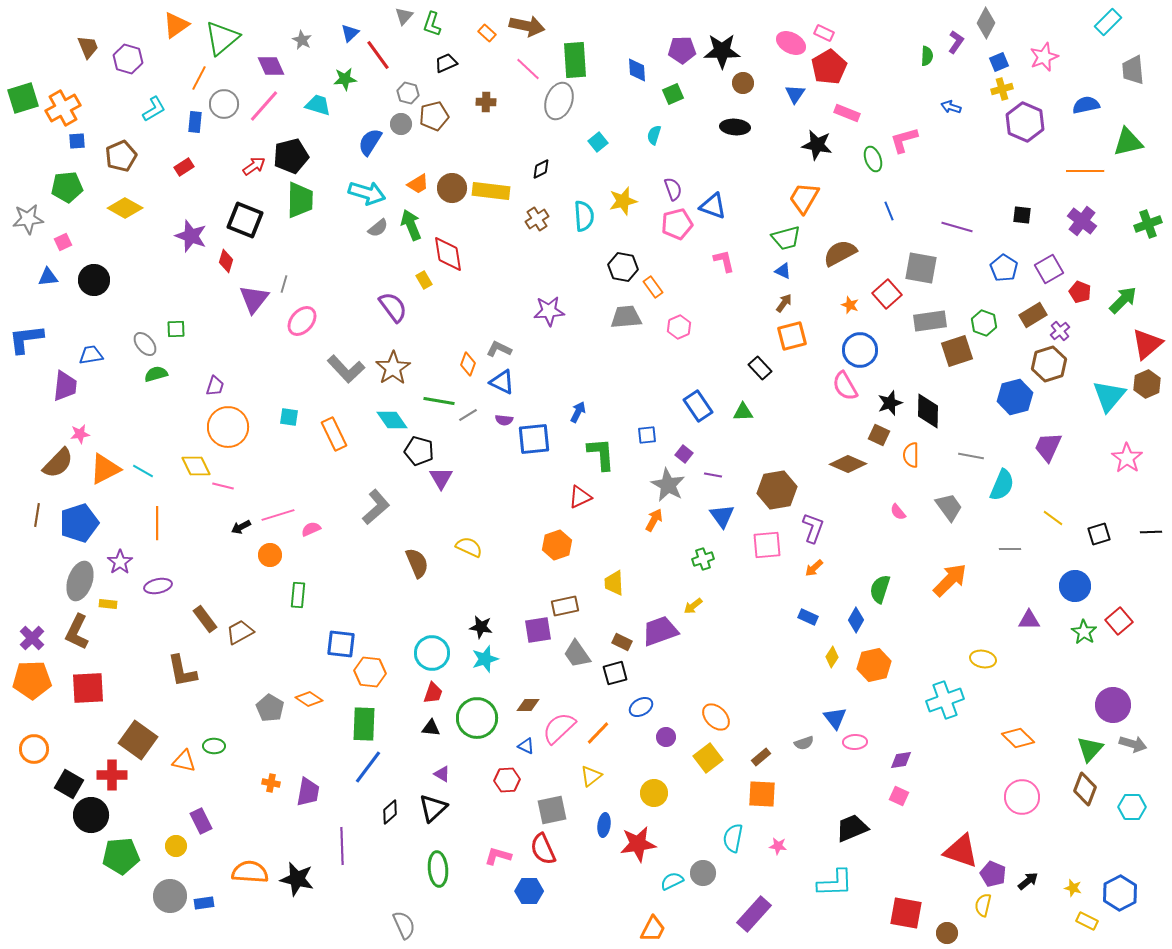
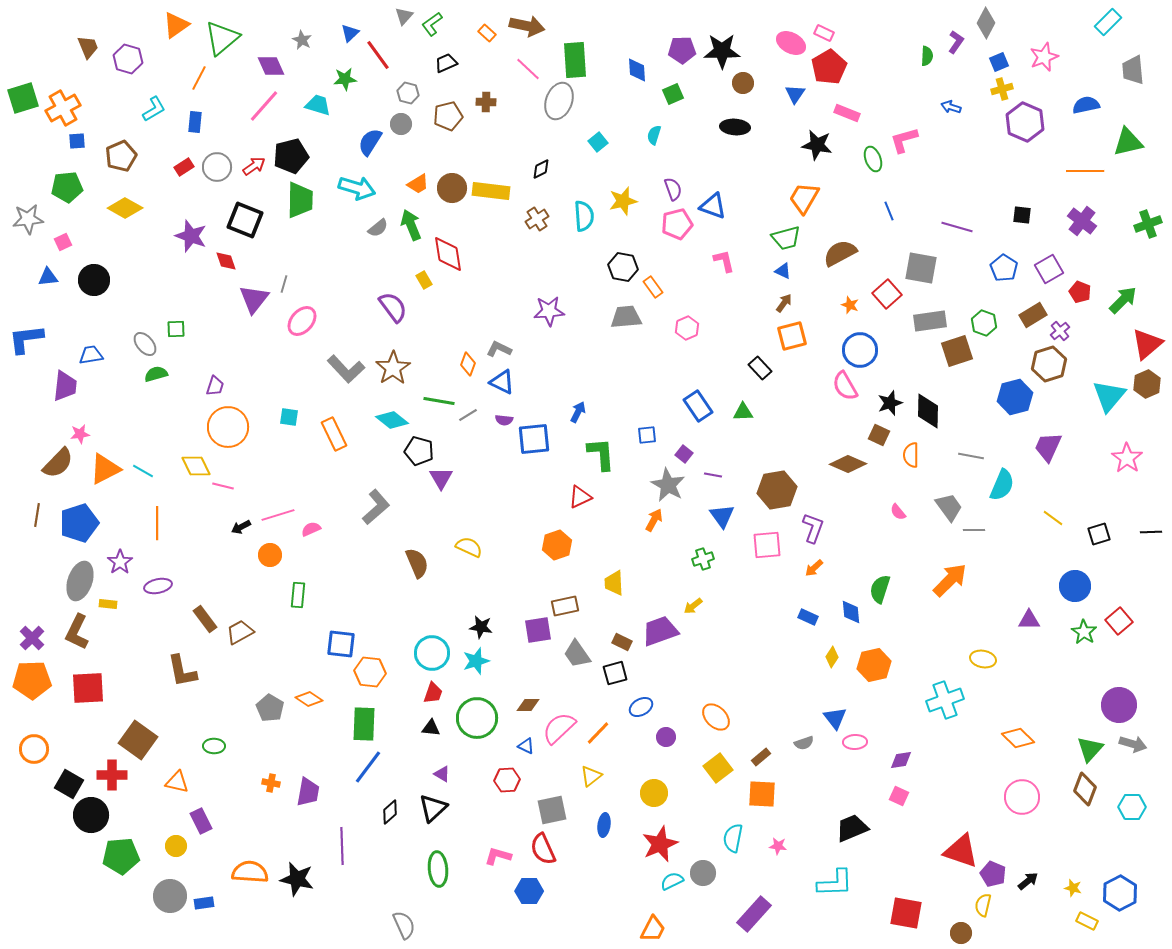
green L-shape at (432, 24): rotated 35 degrees clockwise
gray circle at (224, 104): moved 7 px left, 63 px down
brown pentagon at (434, 116): moved 14 px right
cyan arrow at (367, 193): moved 10 px left, 5 px up
red diamond at (226, 261): rotated 35 degrees counterclockwise
pink hexagon at (679, 327): moved 8 px right, 1 px down
cyan diamond at (392, 420): rotated 16 degrees counterclockwise
gray line at (1010, 549): moved 36 px left, 19 px up
blue diamond at (856, 620): moved 5 px left, 8 px up; rotated 35 degrees counterclockwise
cyan star at (485, 659): moved 9 px left, 2 px down
purple circle at (1113, 705): moved 6 px right
yellow square at (708, 758): moved 10 px right, 10 px down
orange triangle at (184, 761): moved 7 px left, 21 px down
red star at (638, 844): moved 22 px right; rotated 15 degrees counterclockwise
brown circle at (947, 933): moved 14 px right
